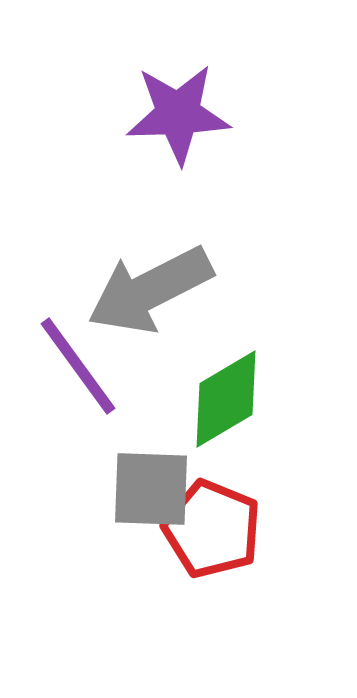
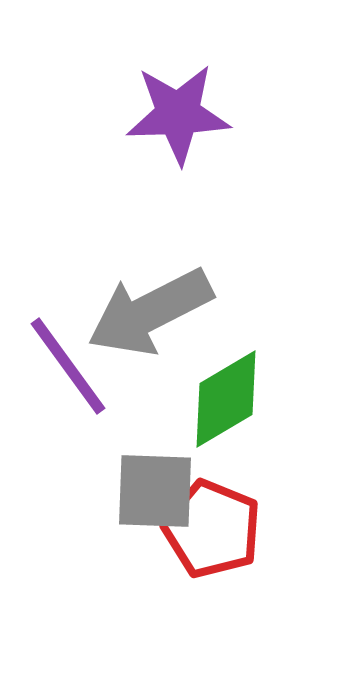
gray arrow: moved 22 px down
purple line: moved 10 px left
gray square: moved 4 px right, 2 px down
